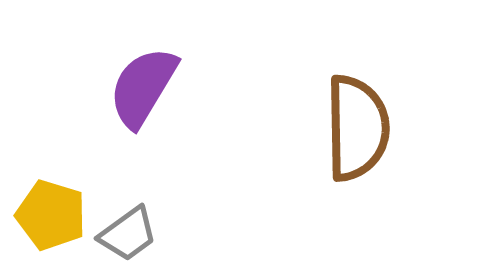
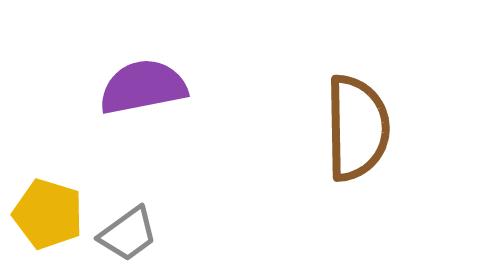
purple semicircle: rotated 48 degrees clockwise
yellow pentagon: moved 3 px left, 1 px up
